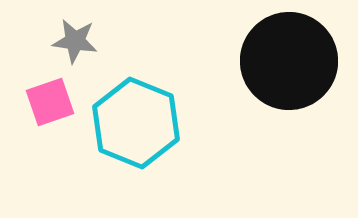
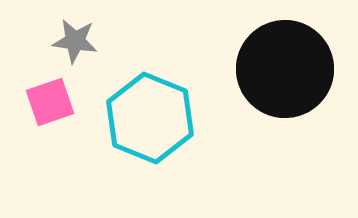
black circle: moved 4 px left, 8 px down
cyan hexagon: moved 14 px right, 5 px up
